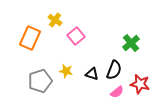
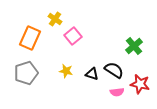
yellow cross: moved 1 px up
pink square: moved 3 px left
green cross: moved 3 px right, 3 px down
black semicircle: rotated 78 degrees counterclockwise
gray pentagon: moved 14 px left, 8 px up
pink semicircle: rotated 32 degrees clockwise
